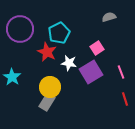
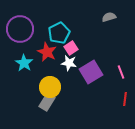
pink square: moved 26 px left
cyan star: moved 12 px right, 14 px up
red line: rotated 24 degrees clockwise
